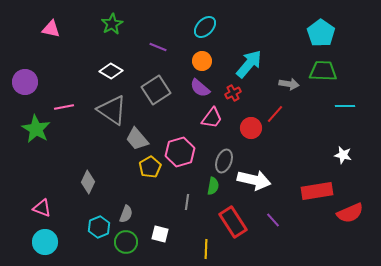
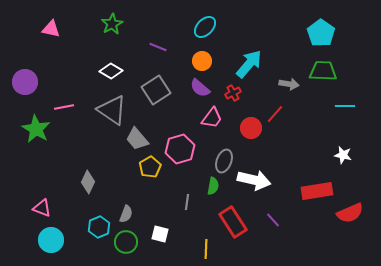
pink hexagon at (180, 152): moved 3 px up
cyan circle at (45, 242): moved 6 px right, 2 px up
